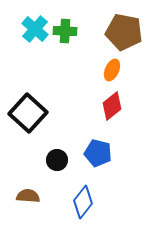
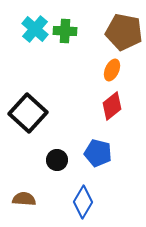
brown semicircle: moved 4 px left, 3 px down
blue diamond: rotated 8 degrees counterclockwise
